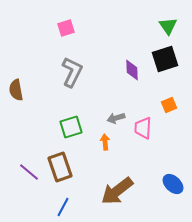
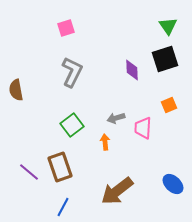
green square: moved 1 px right, 2 px up; rotated 20 degrees counterclockwise
